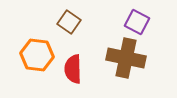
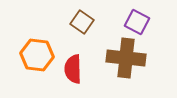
brown square: moved 13 px right
brown cross: rotated 6 degrees counterclockwise
